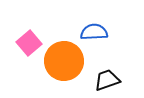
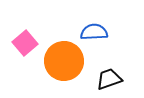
pink square: moved 4 px left
black trapezoid: moved 2 px right, 1 px up
